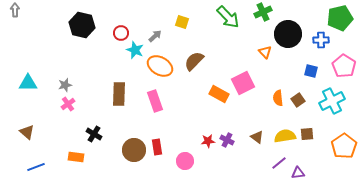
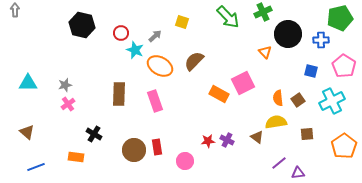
yellow semicircle at (285, 136): moved 9 px left, 14 px up
